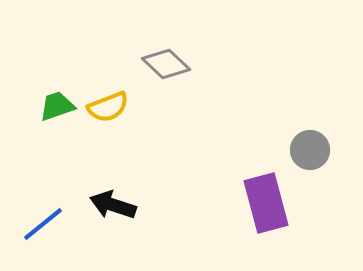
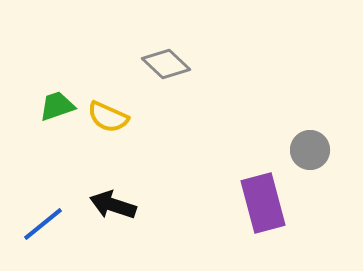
yellow semicircle: moved 10 px down; rotated 45 degrees clockwise
purple rectangle: moved 3 px left
